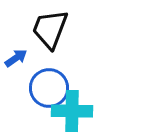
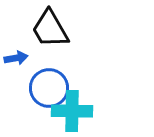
black trapezoid: rotated 51 degrees counterclockwise
blue arrow: rotated 25 degrees clockwise
